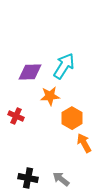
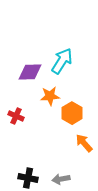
cyan arrow: moved 2 px left, 5 px up
orange hexagon: moved 5 px up
orange arrow: rotated 12 degrees counterclockwise
gray arrow: rotated 48 degrees counterclockwise
